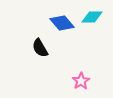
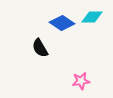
blue diamond: rotated 15 degrees counterclockwise
pink star: rotated 24 degrees clockwise
